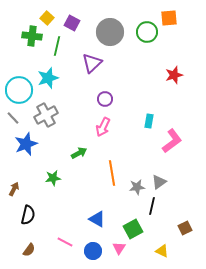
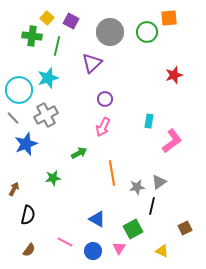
purple square: moved 1 px left, 2 px up
